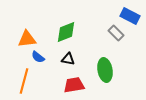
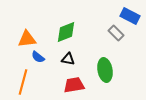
orange line: moved 1 px left, 1 px down
